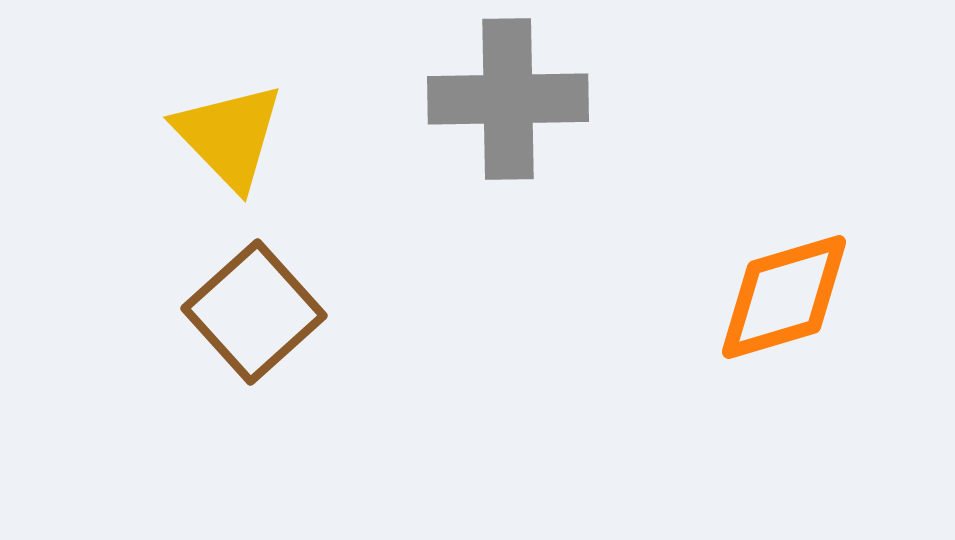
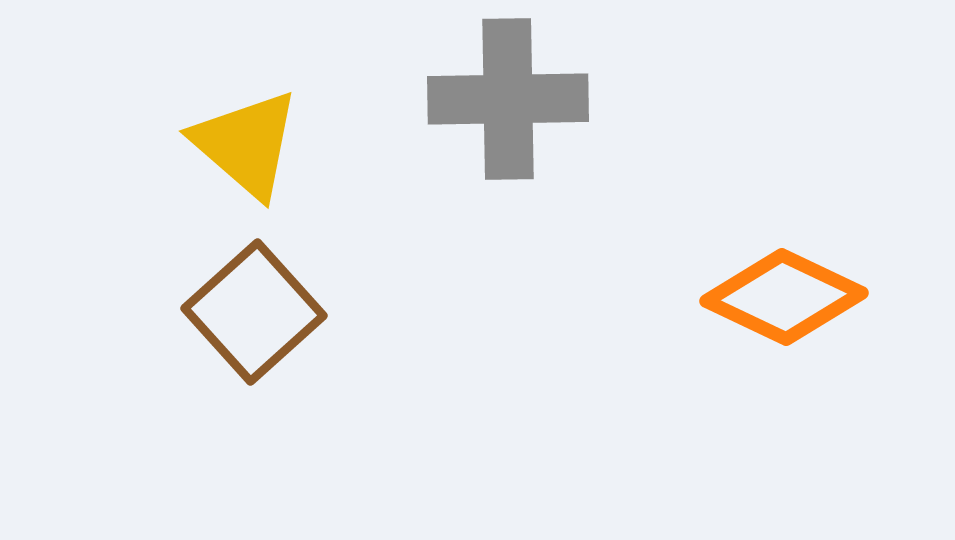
yellow triangle: moved 17 px right, 8 px down; rotated 5 degrees counterclockwise
orange diamond: rotated 42 degrees clockwise
